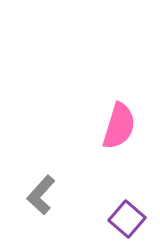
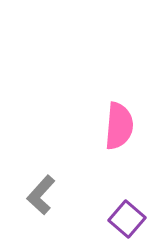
pink semicircle: rotated 12 degrees counterclockwise
